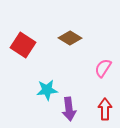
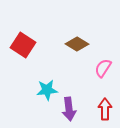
brown diamond: moved 7 px right, 6 px down
